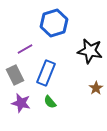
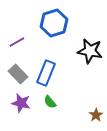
purple line: moved 8 px left, 7 px up
gray rectangle: moved 3 px right, 1 px up; rotated 18 degrees counterclockwise
brown star: moved 27 px down
